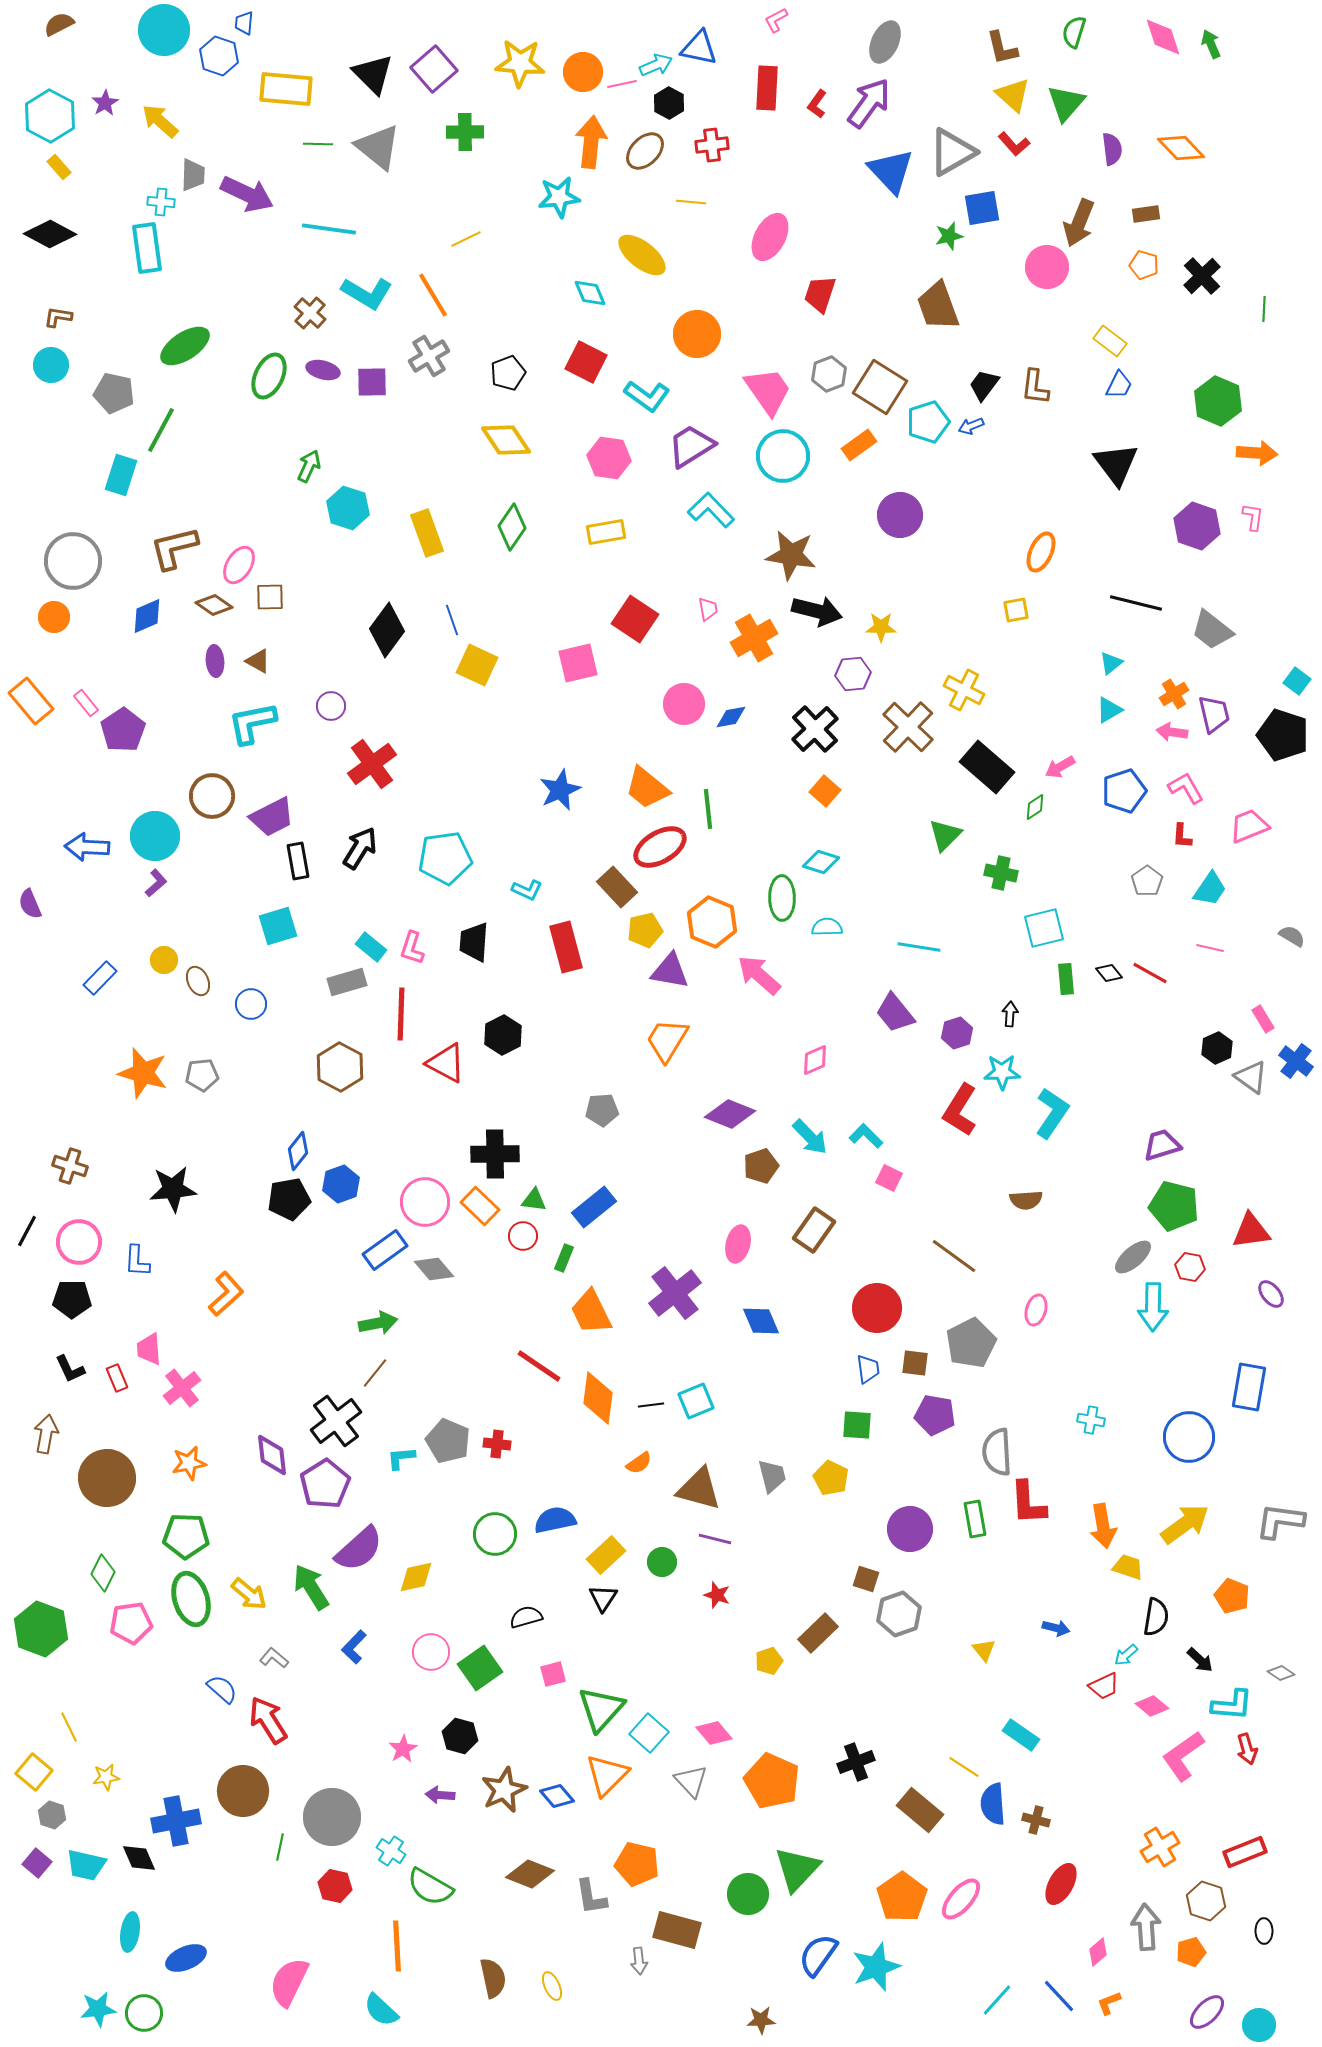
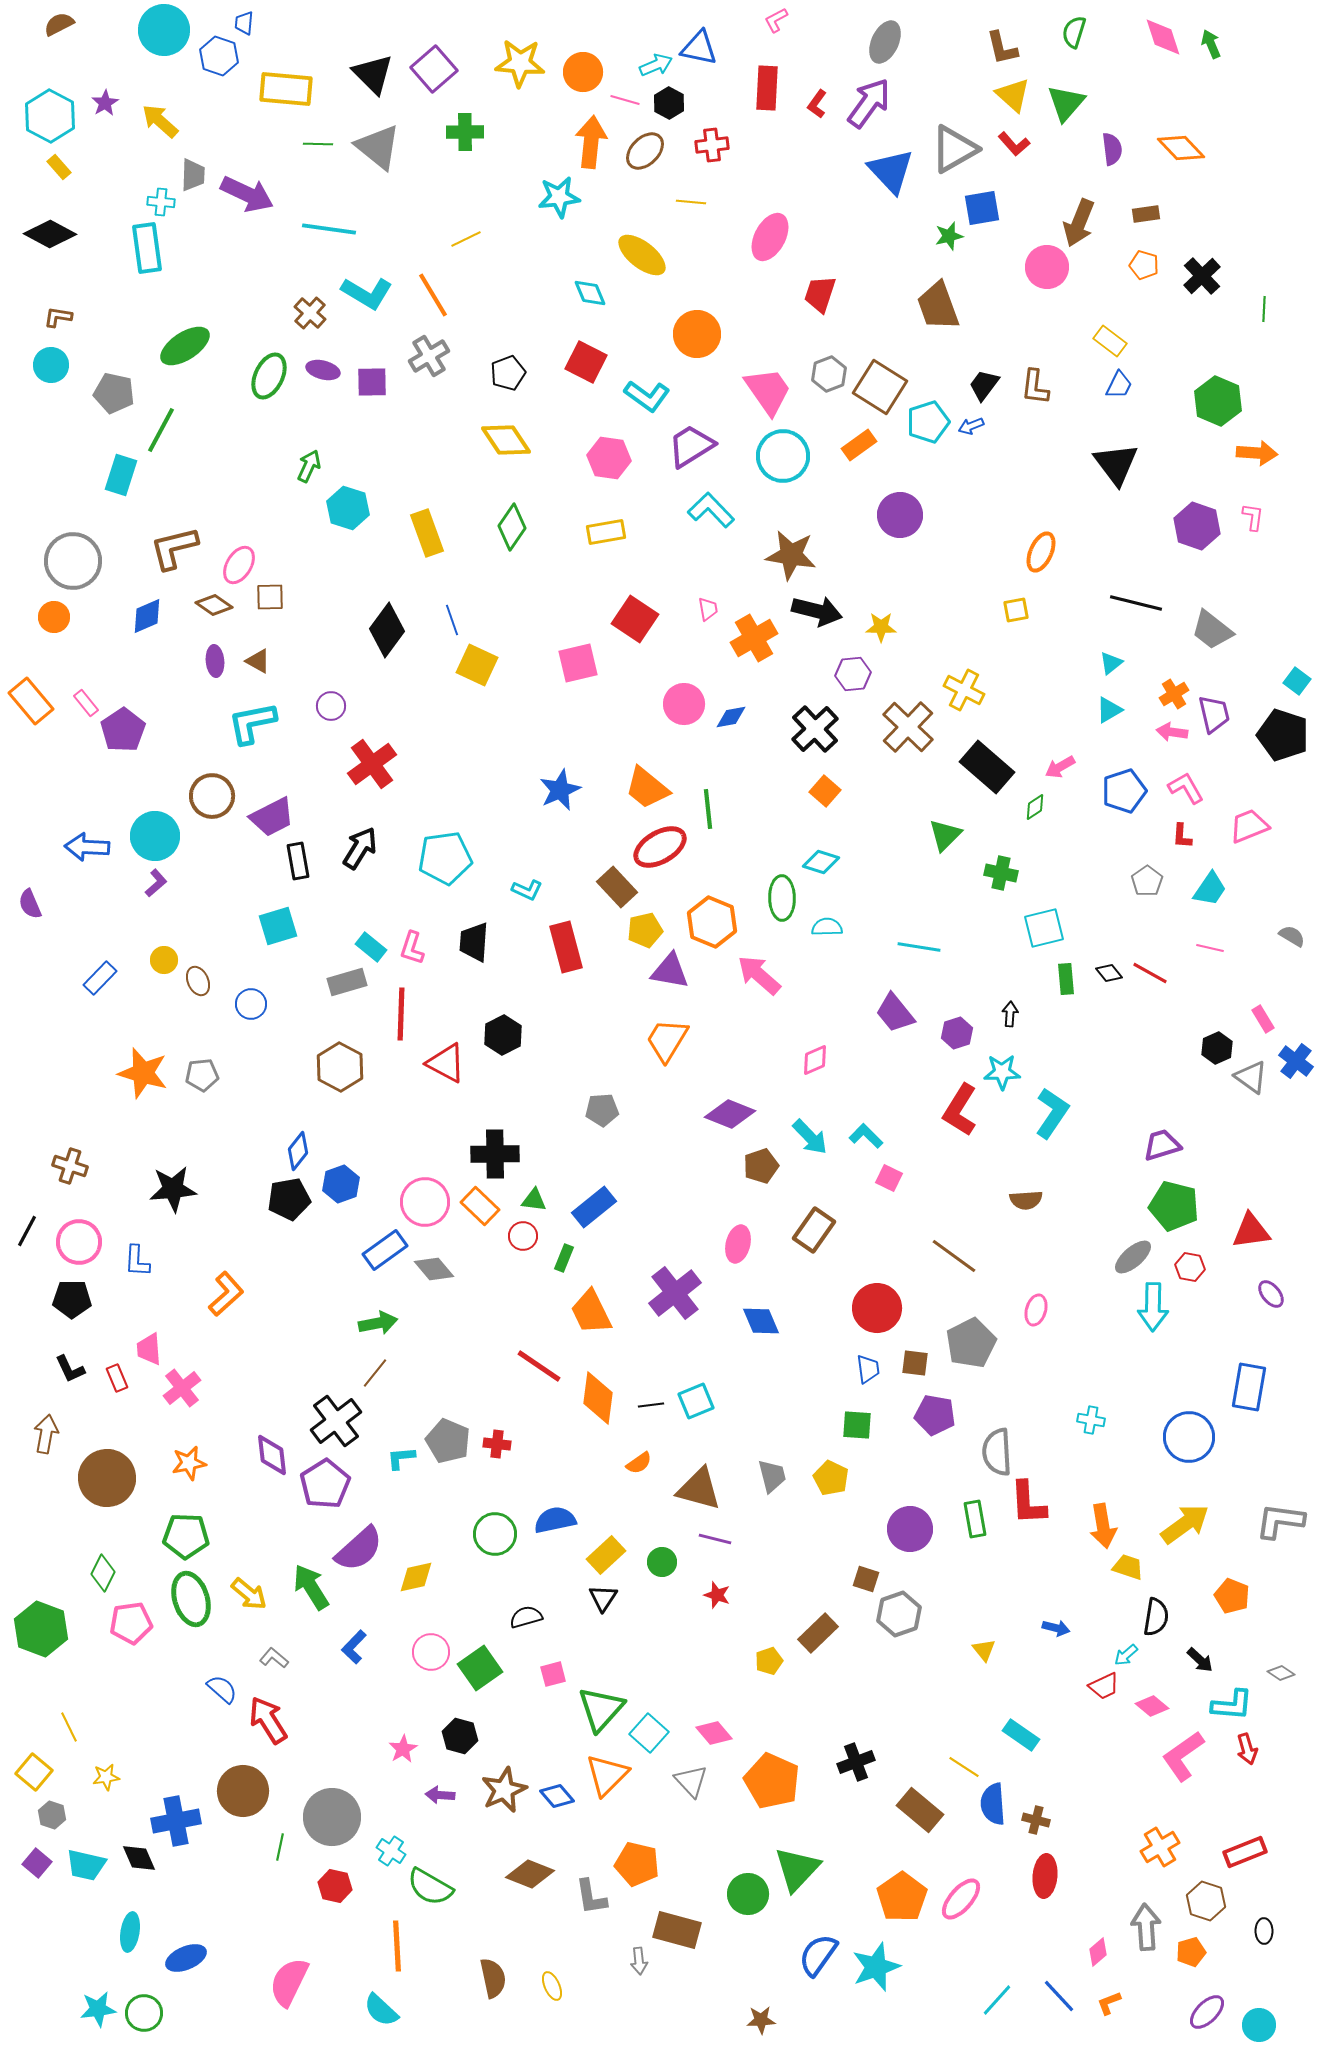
pink line at (622, 84): moved 3 px right, 16 px down; rotated 28 degrees clockwise
gray triangle at (952, 152): moved 2 px right, 3 px up
red ellipse at (1061, 1884): moved 16 px left, 8 px up; rotated 24 degrees counterclockwise
